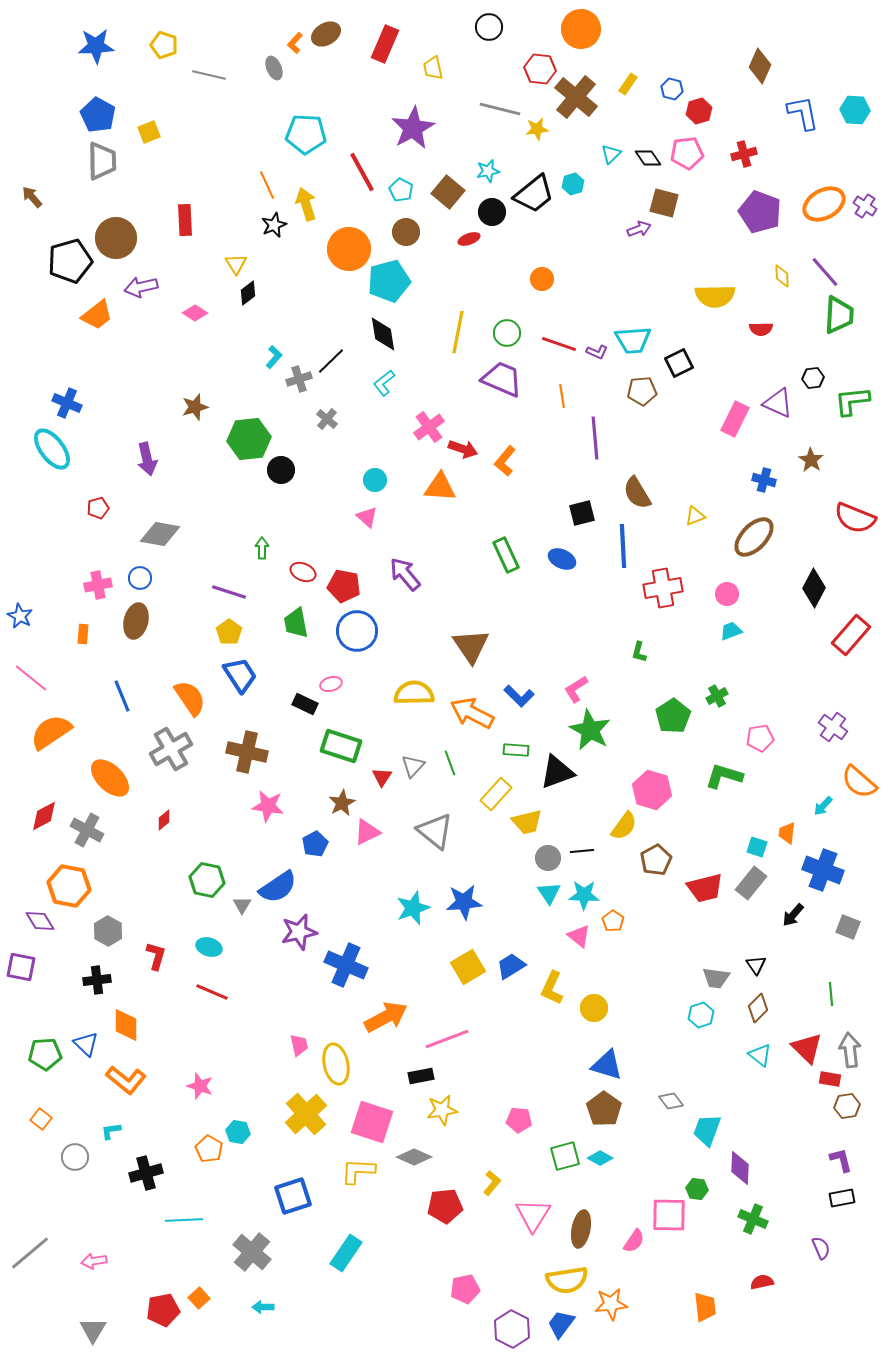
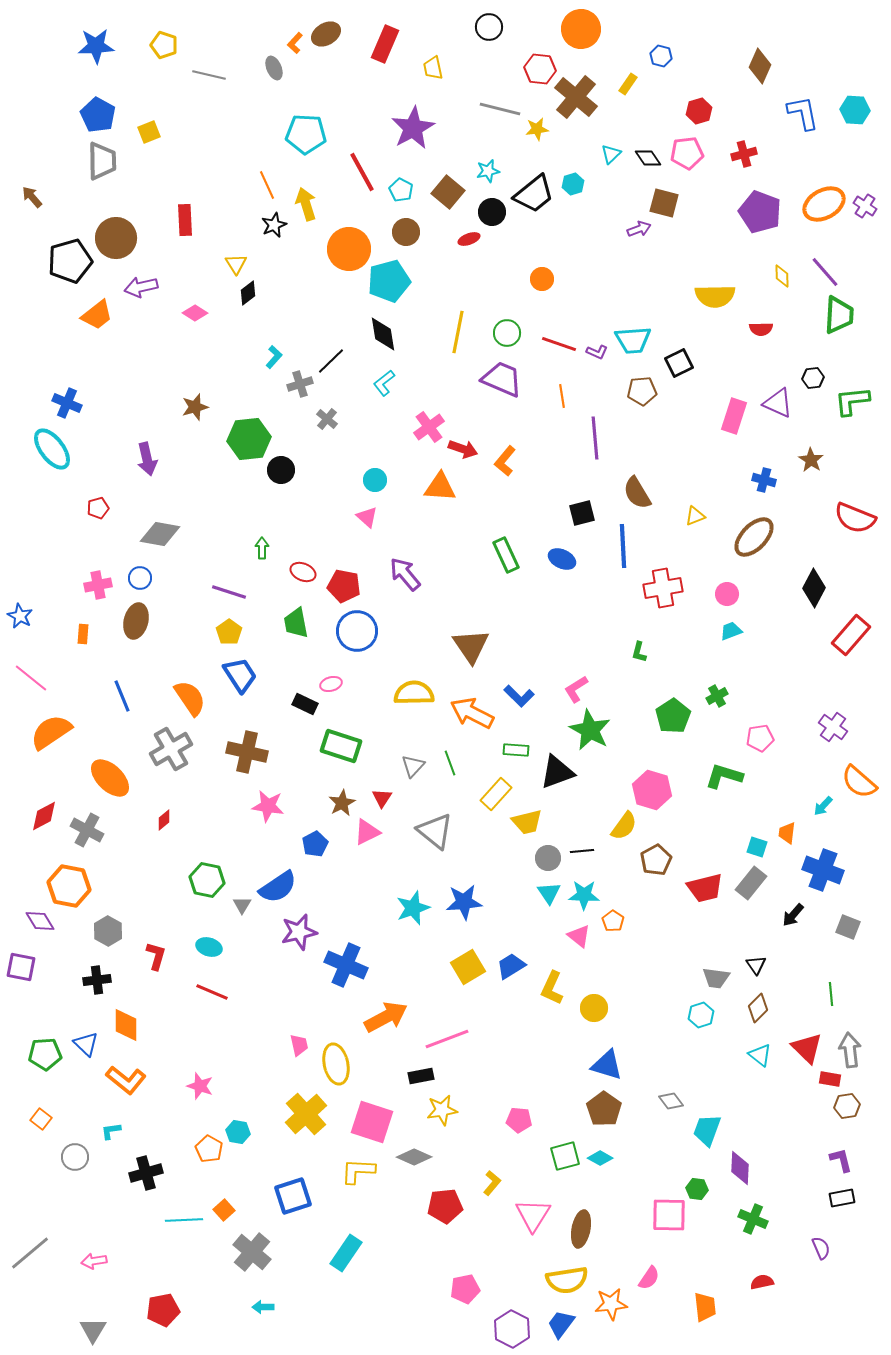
blue hexagon at (672, 89): moved 11 px left, 33 px up
gray cross at (299, 379): moved 1 px right, 5 px down
pink rectangle at (735, 419): moved 1 px left, 3 px up; rotated 8 degrees counterclockwise
red triangle at (382, 777): moved 21 px down
pink semicircle at (634, 1241): moved 15 px right, 37 px down
orange square at (199, 1298): moved 25 px right, 88 px up
